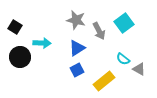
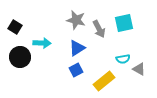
cyan square: rotated 24 degrees clockwise
gray arrow: moved 2 px up
cyan semicircle: rotated 48 degrees counterclockwise
blue square: moved 1 px left
